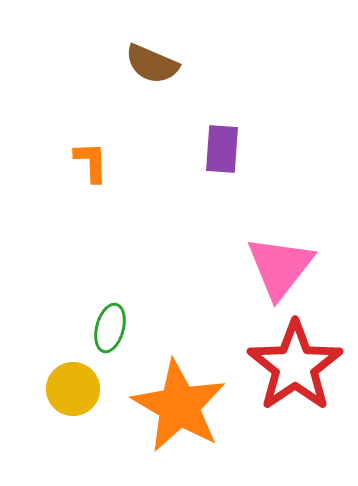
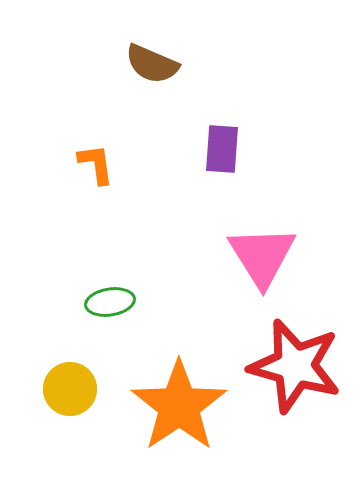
orange L-shape: moved 5 px right, 2 px down; rotated 6 degrees counterclockwise
pink triangle: moved 18 px left, 11 px up; rotated 10 degrees counterclockwise
green ellipse: moved 26 px up; rotated 66 degrees clockwise
red star: rotated 22 degrees counterclockwise
yellow circle: moved 3 px left
orange star: rotated 8 degrees clockwise
